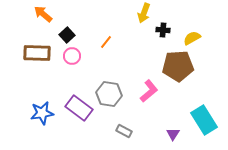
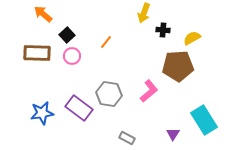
gray rectangle: moved 3 px right, 7 px down
